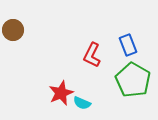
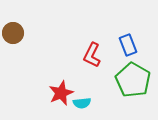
brown circle: moved 3 px down
cyan semicircle: rotated 30 degrees counterclockwise
